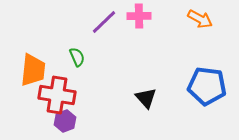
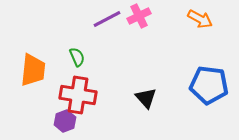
pink cross: rotated 25 degrees counterclockwise
purple line: moved 3 px right, 3 px up; rotated 16 degrees clockwise
blue pentagon: moved 2 px right, 1 px up
red cross: moved 21 px right
